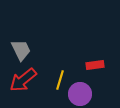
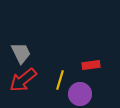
gray trapezoid: moved 3 px down
red rectangle: moved 4 px left
